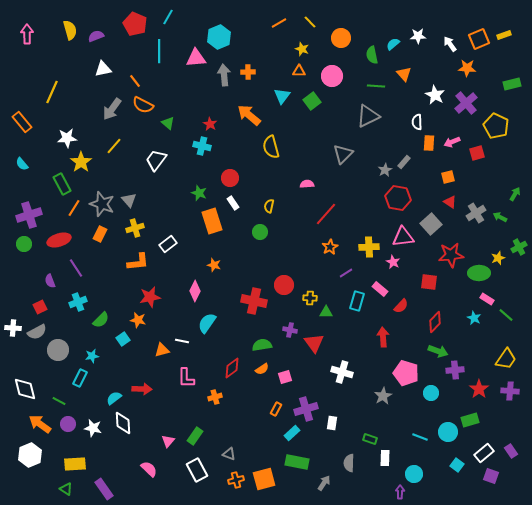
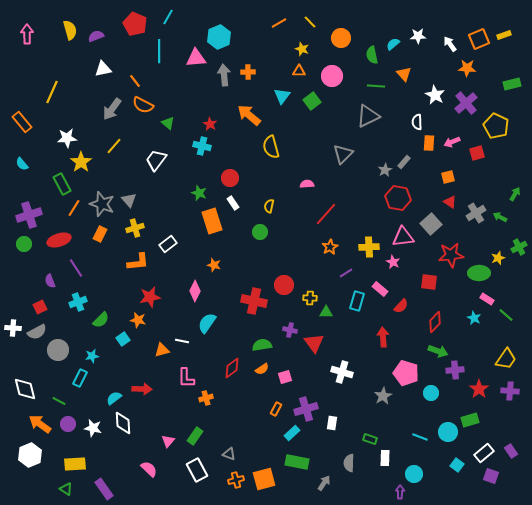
orange cross at (215, 397): moved 9 px left, 1 px down
